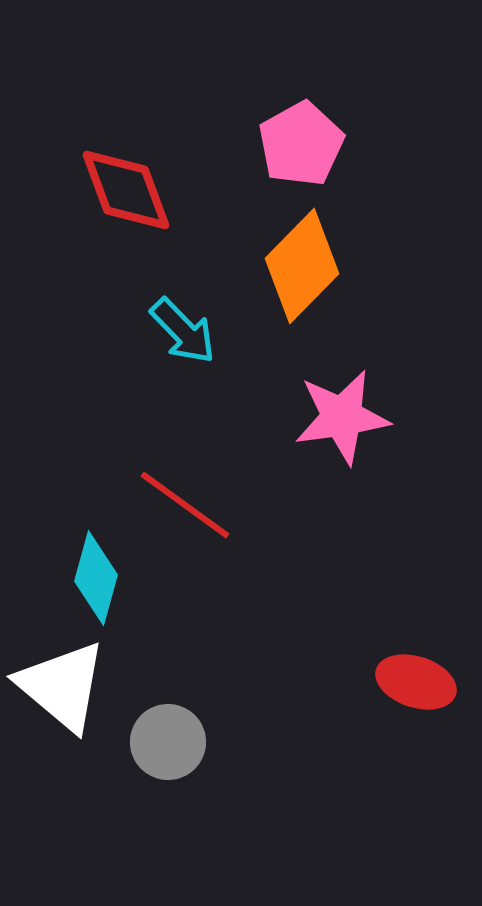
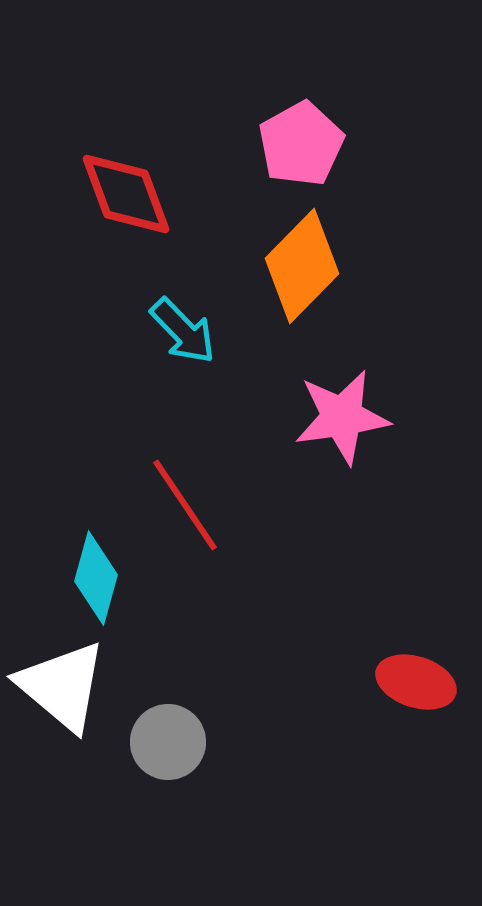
red diamond: moved 4 px down
red line: rotated 20 degrees clockwise
